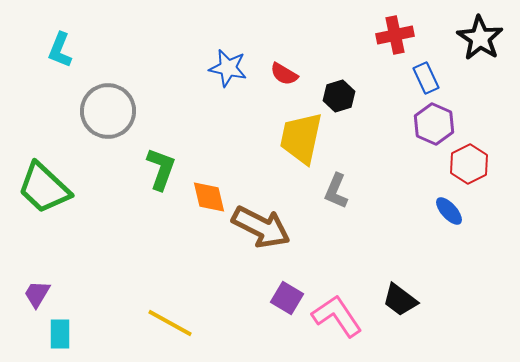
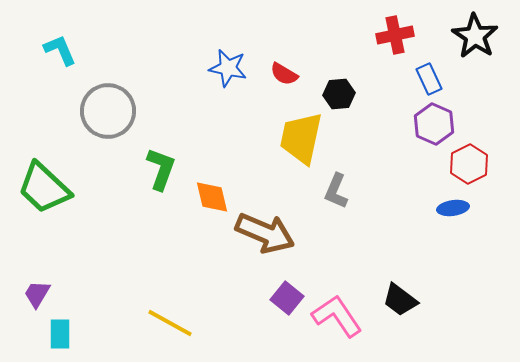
black star: moved 5 px left, 2 px up
cyan L-shape: rotated 135 degrees clockwise
blue rectangle: moved 3 px right, 1 px down
black hexagon: moved 2 px up; rotated 12 degrees clockwise
orange diamond: moved 3 px right
blue ellipse: moved 4 px right, 3 px up; rotated 56 degrees counterclockwise
brown arrow: moved 4 px right, 6 px down; rotated 4 degrees counterclockwise
purple square: rotated 8 degrees clockwise
